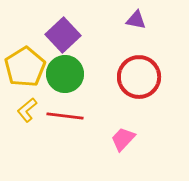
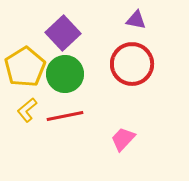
purple square: moved 2 px up
red circle: moved 7 px left, 13 px up
red line: rotated 18 degrees counterclockwise
